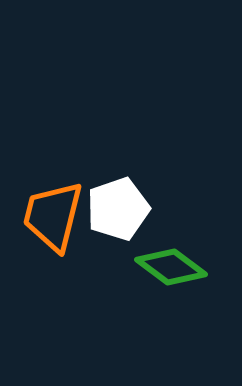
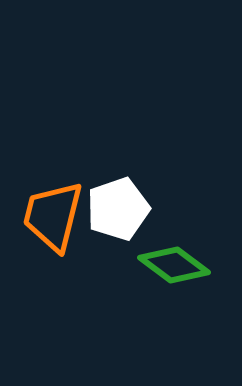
green diamond: moved 3 px right, 2 px up
